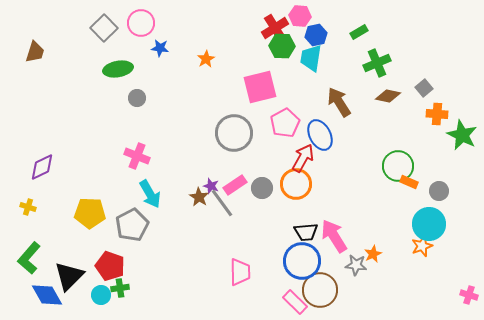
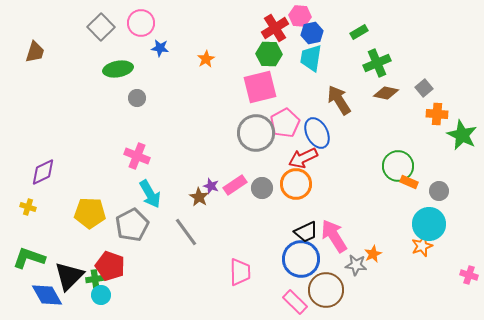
gray square at (104, 28): moved 3 px left, 1 px up
blue hexagon at (316, 35): moved 4 px left, 2 px up
green hexagon at (282, 46): moved 13 px left, 8 px down
brown diamond at (388, 96): moved 2 px left, 3 px up
brown arrow at (339, 102): moved 2 px up
gray circle at (234, 133): moved 22 px right
blue ellipse at (320, 135): moved 3 px left, 2 px up
red arrow at (303, 158): rotated 144 degrees counterclockwise
purple diamond at (42, 167): moved 1 px right, 5 px down
gray line at (222, 203): moved 36 px left, 29 px down
black trapezoid at (306, 232): rotated 20 degrees counterclockwise
green L-shape at (29, 258): rotated 68 degrees clockwise
blue circle at (302, 261): moved 1 px left, 2 px up
green cross at (120, 288): moved 25 px left, 9 px up
brown circle at (320, 290): moved 6 px right
pink cross at (469, 295): moved 20 px up
